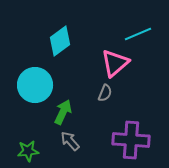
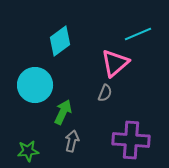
gray arrow: moved 2 px right; rotated 55 degrees clockwise
